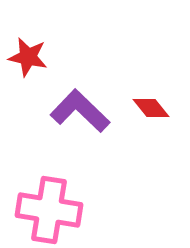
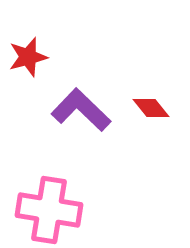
red star: rotated 27 degrees counterclockwise
purple L-shape: moved 1 px right, 1 px up
